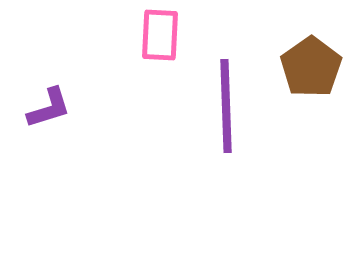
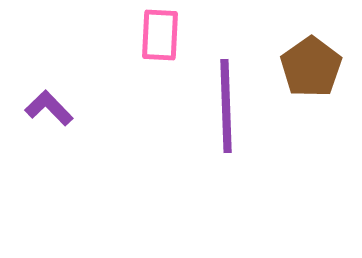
purple L-shape: rotated 117 degrees counterclockwise
